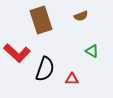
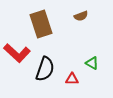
brown rectangle: moved 4 px down
green triangle: moved 12 px down
